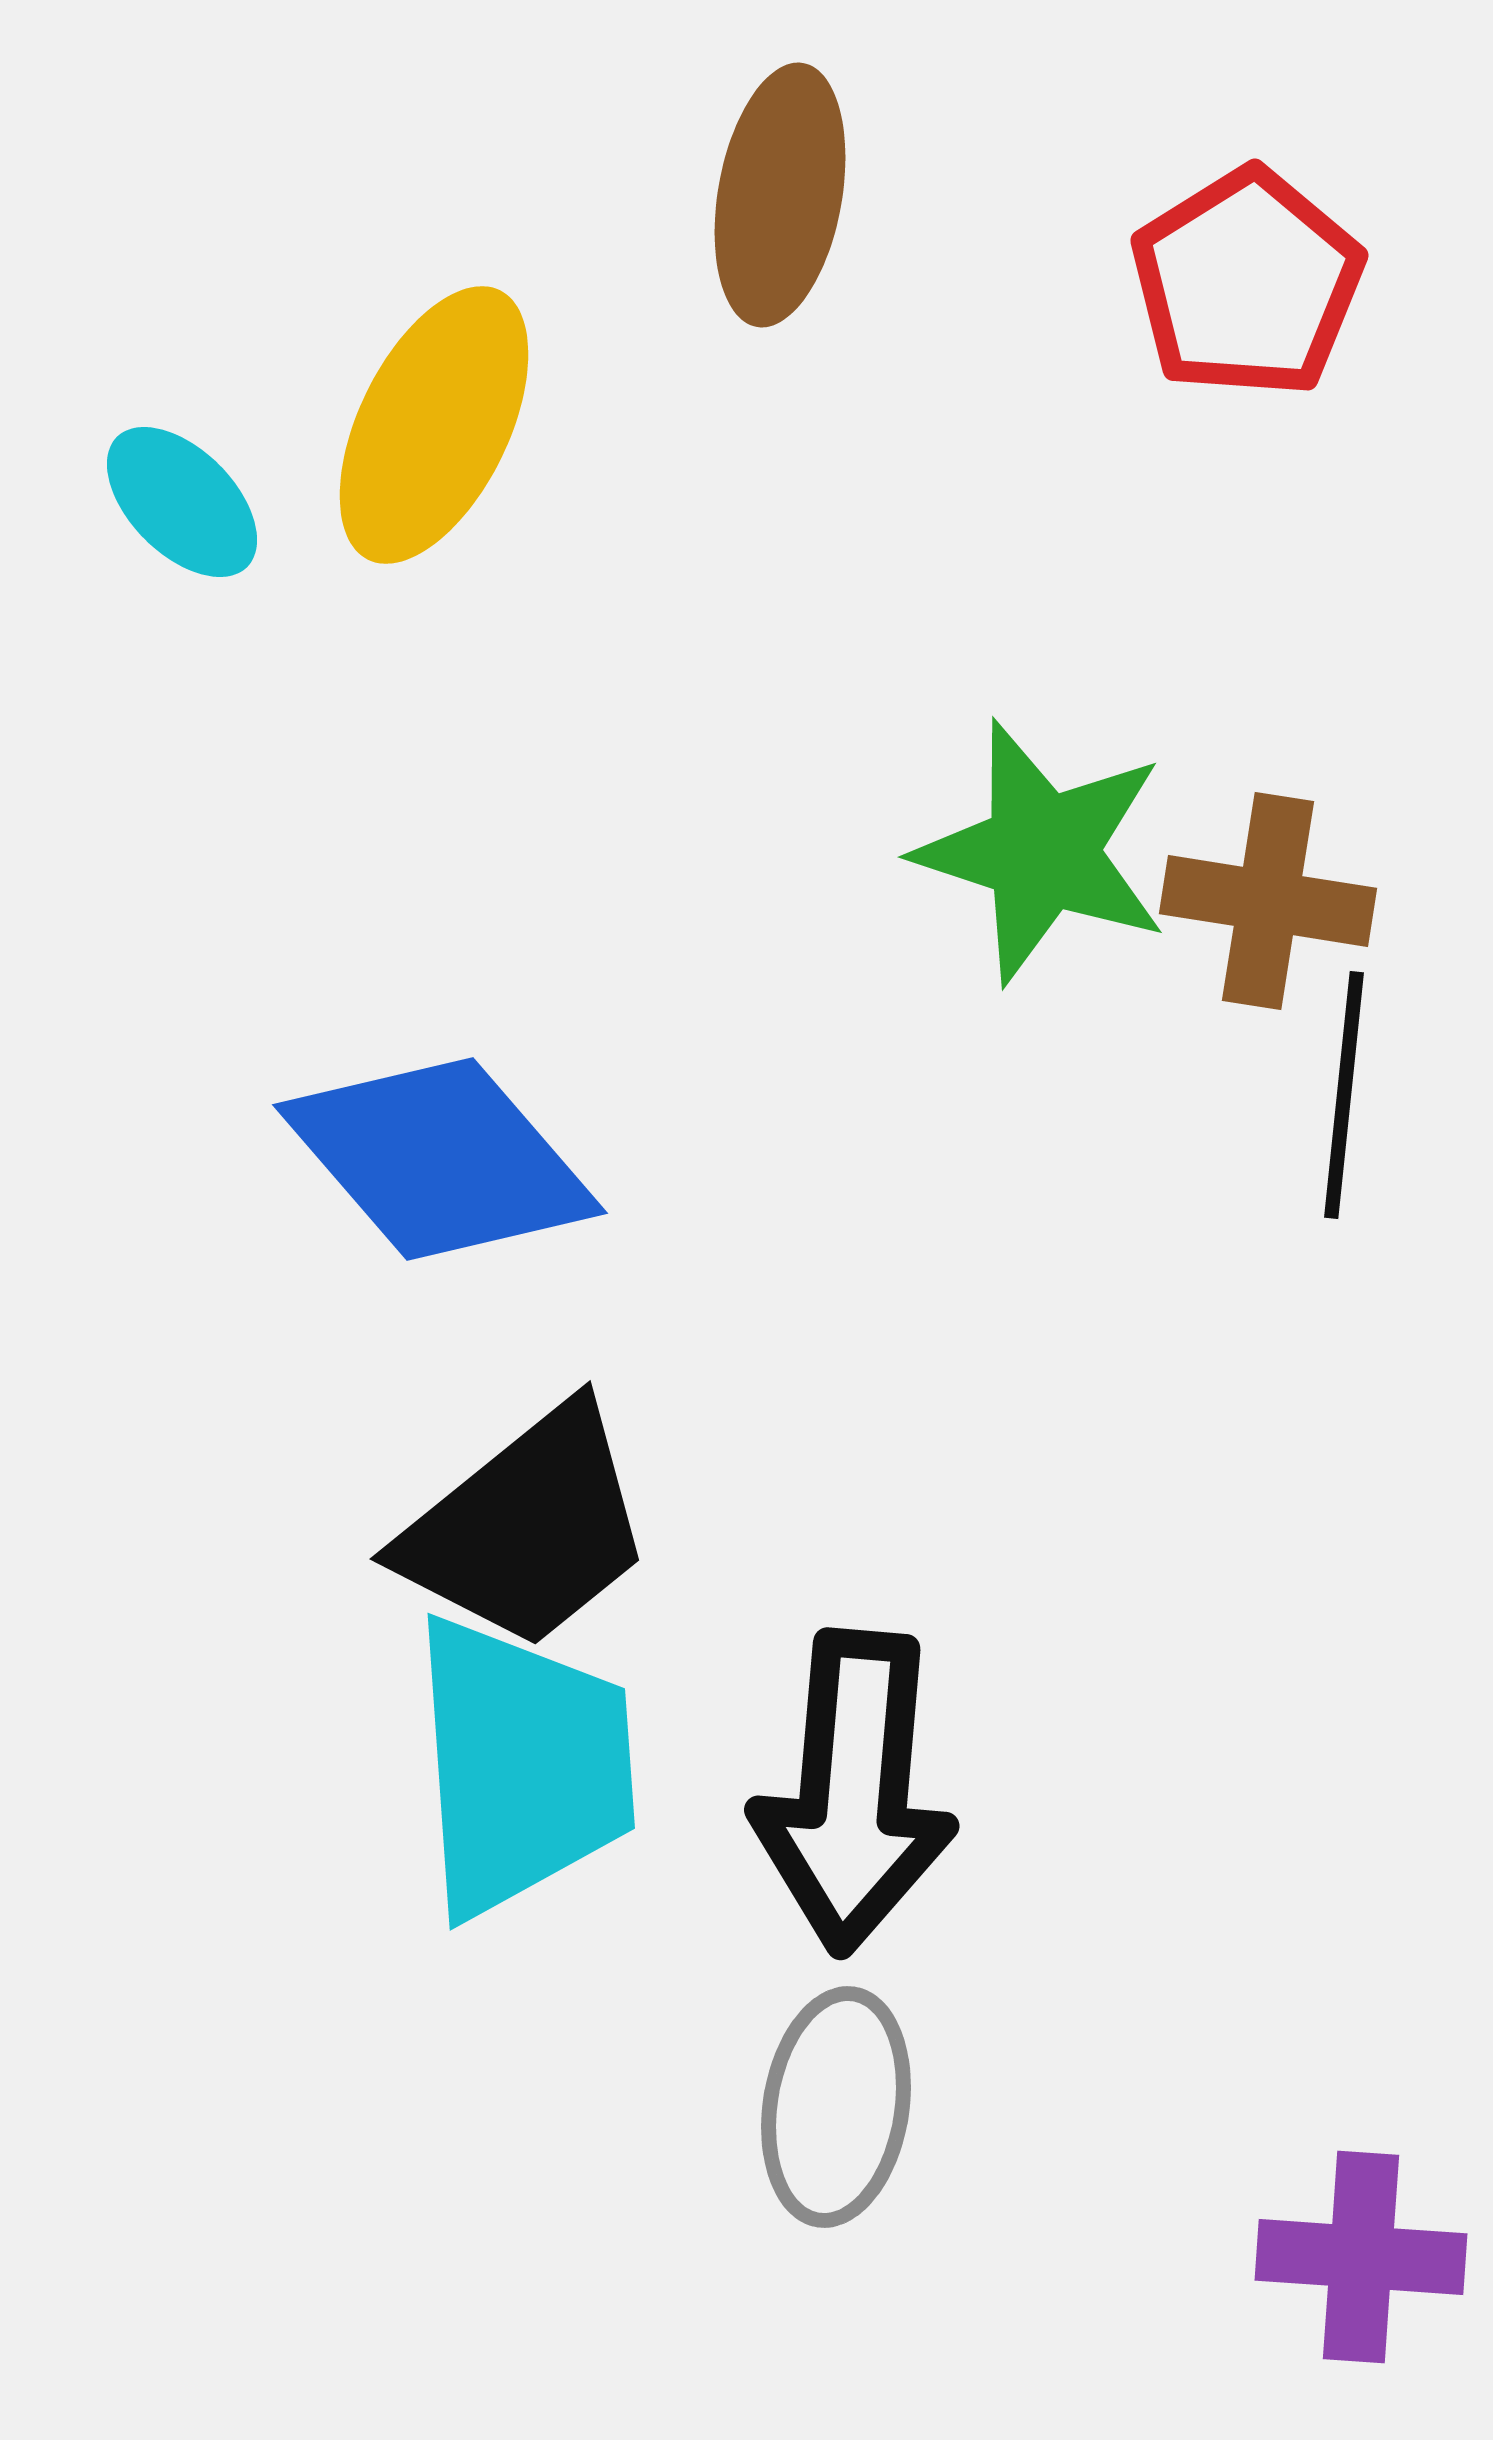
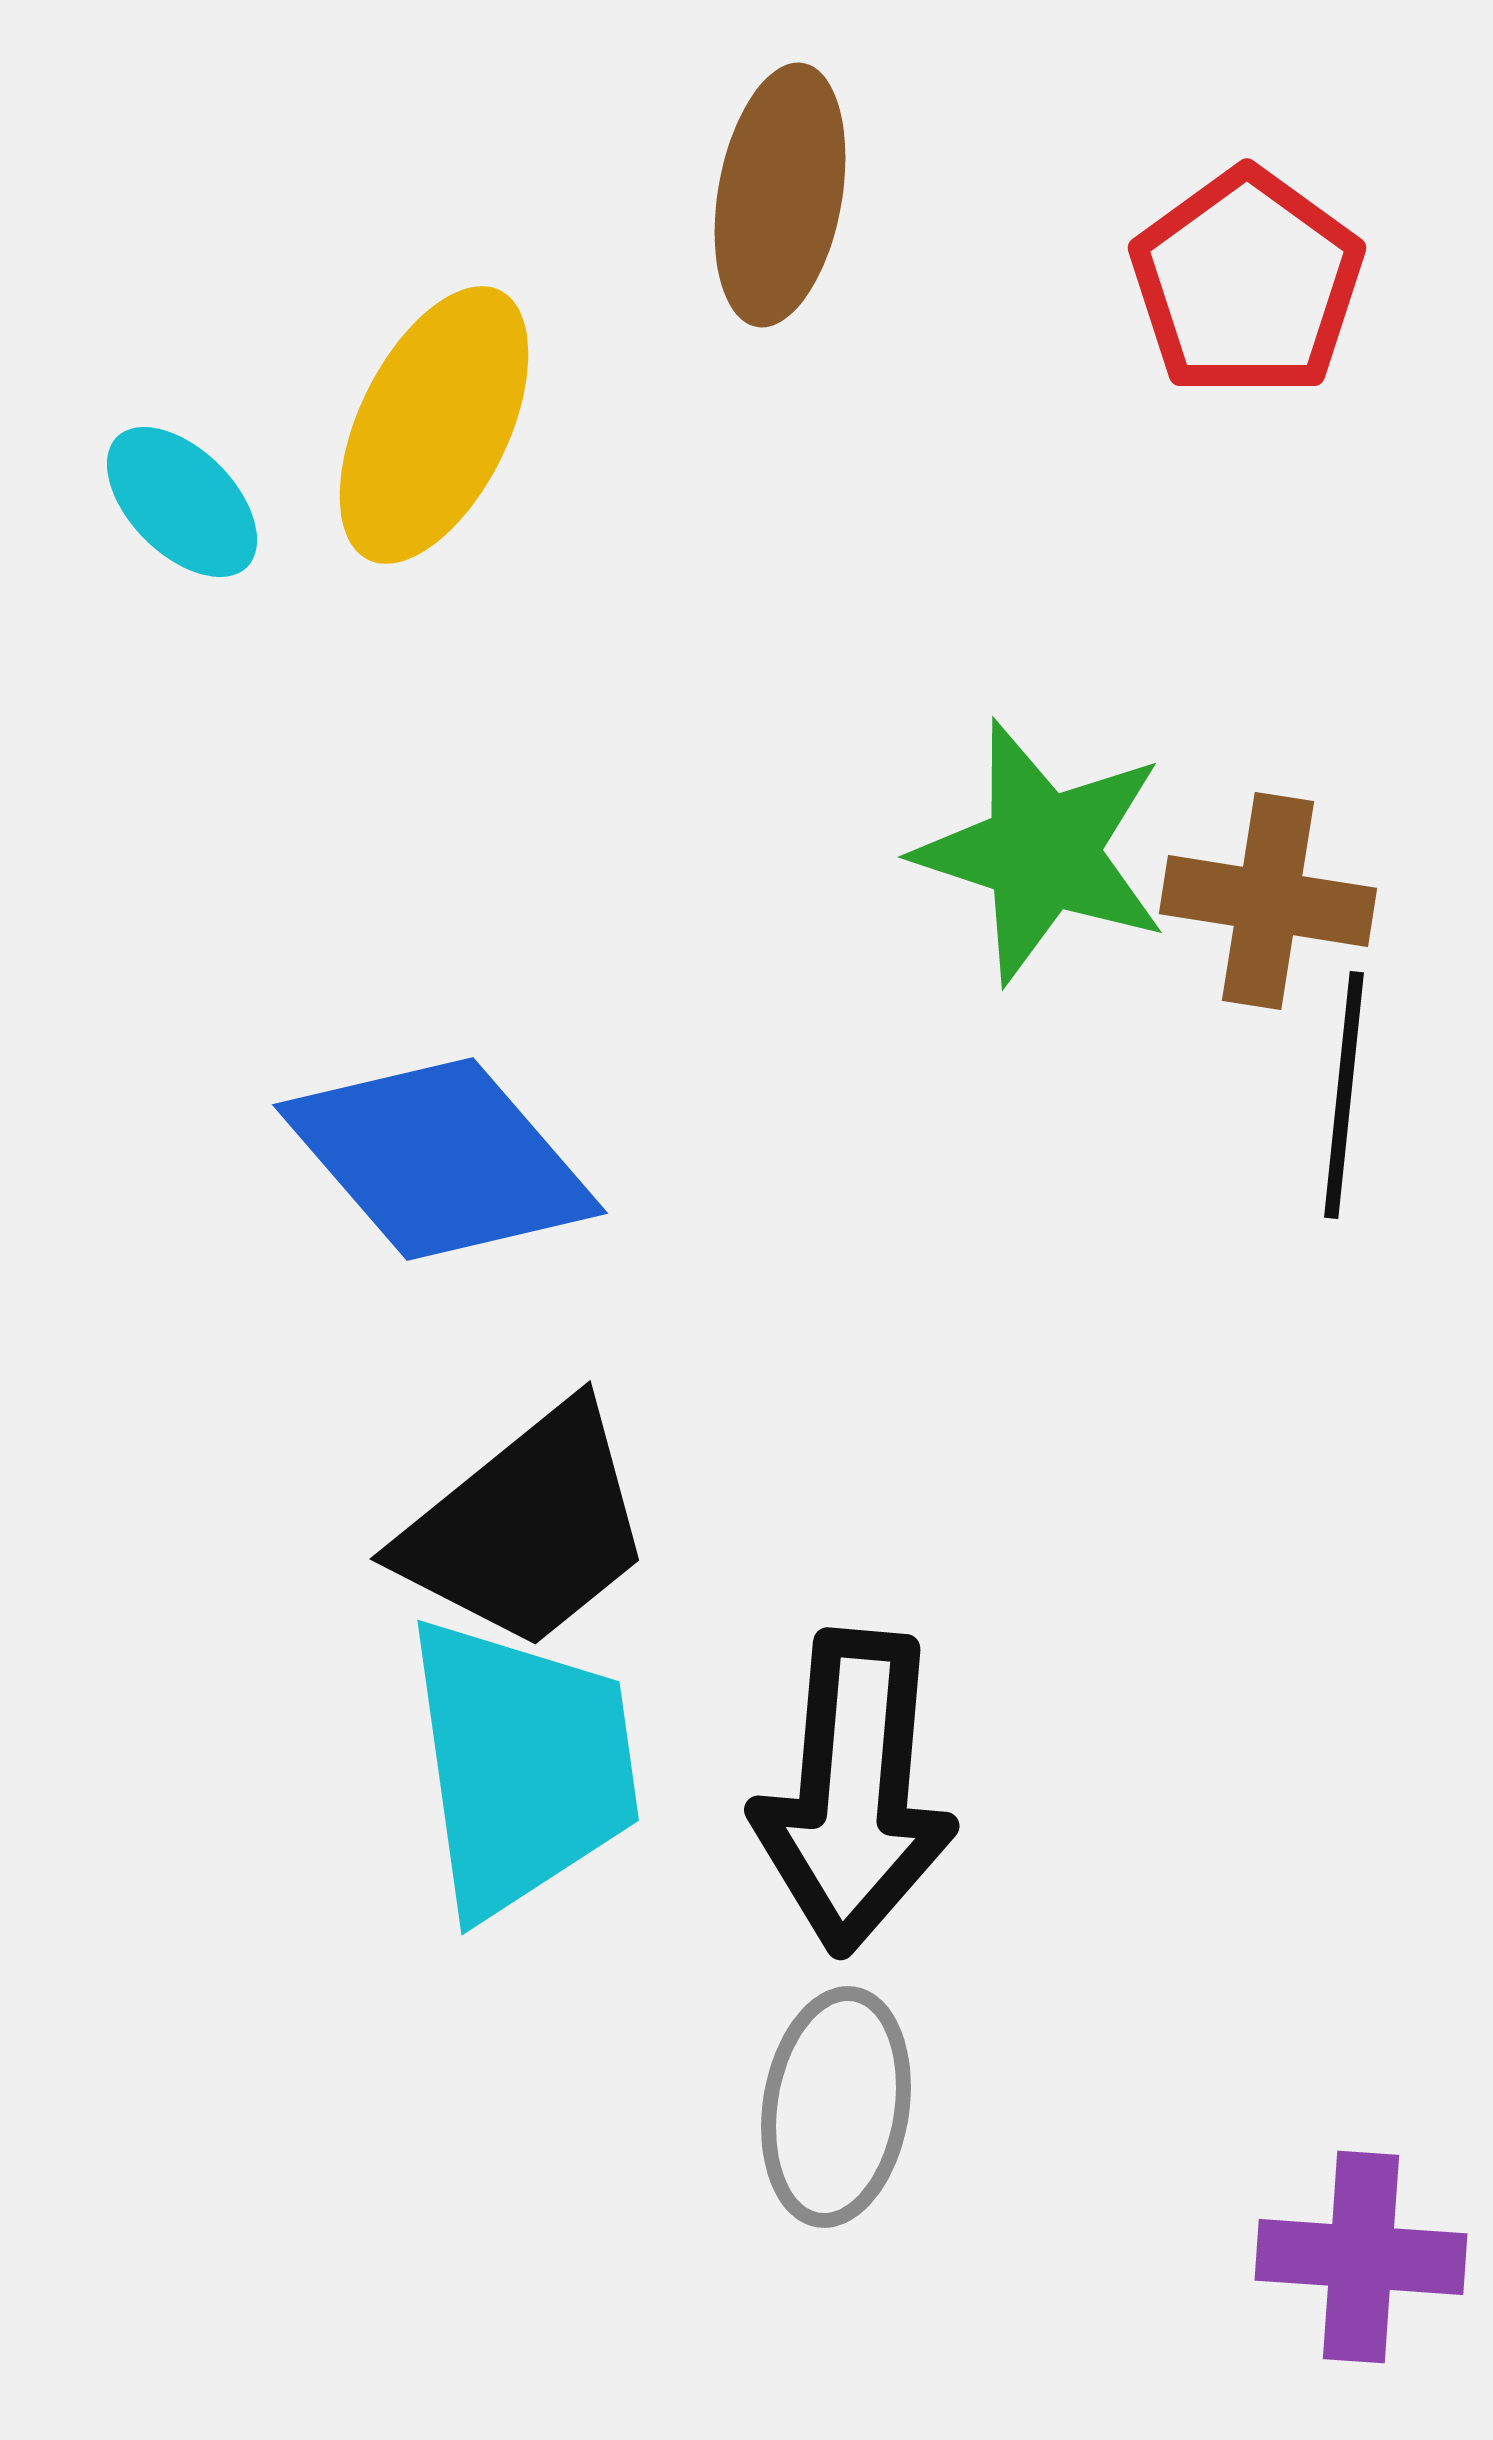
red pentagon: rotated 4 degrees counterclockwise
cyan trapezoid: rotated 4 degrees counterclockwise
